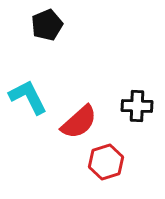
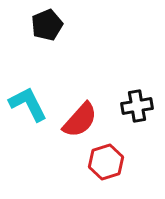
cyan L-shape: moved 7 px down
black cross: rotated 12 degrees counterclockwise
red semicircle: moved 1 px right, 2 px up; rotated 6 degrees counterclockwise
